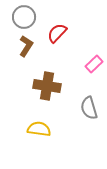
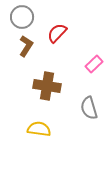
gray circle: moved 2 px left
